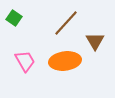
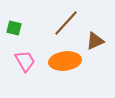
green square: moved 10 px down; rotated 21 degrees counterclockwise
brown triangle: rotated 36 degrees clockwise
